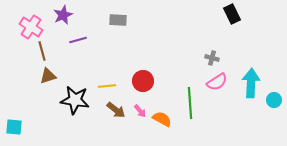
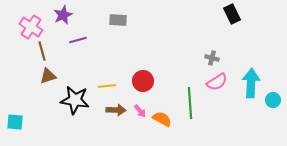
cyan circle: moved 1 px left
brown arrow: rotated 36 degrees counterclockwise
cyan square: moved 1 px right, 5 px up
